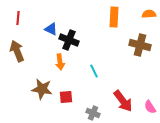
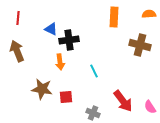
black cross: rotated 30 degrees counterclockwise
